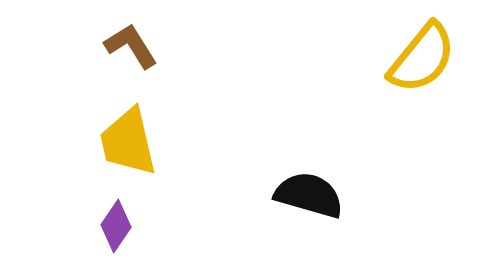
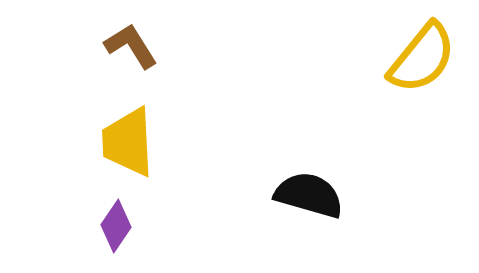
yellow trapezoid: rotated 10 degrees clockwise
